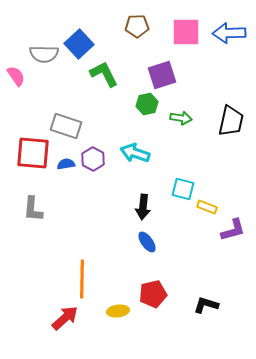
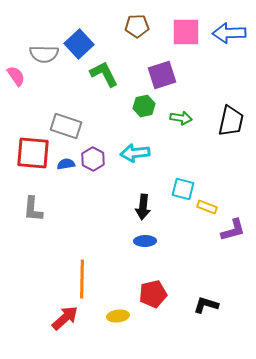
green hexagon: moved 3 px left, 2 px down
cyan arrow: rotated 24 degrees counterclockwise
blue ellipse: moved 2 px left, 1 px up; rotated 55 degrees counterclockwise
yellow ellipse: moved 5 px down
